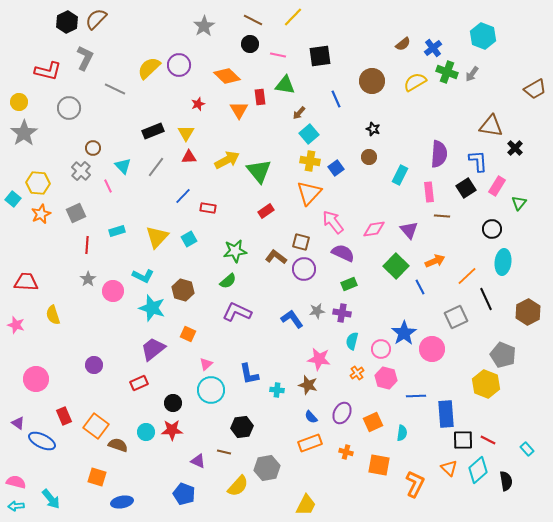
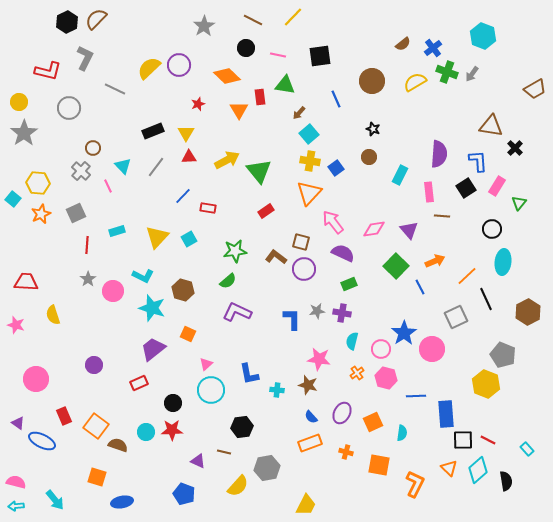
black circle at (250, 44): moved 4 px left, 4 px down
blue L-shape at (292, 319): rotated 35 degrees clockwise
cyan arrow at (51, 499): moved 4 px right, 1 px down
